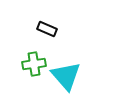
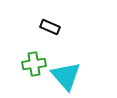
black rectangle: moved 3 px right, 2 px up
